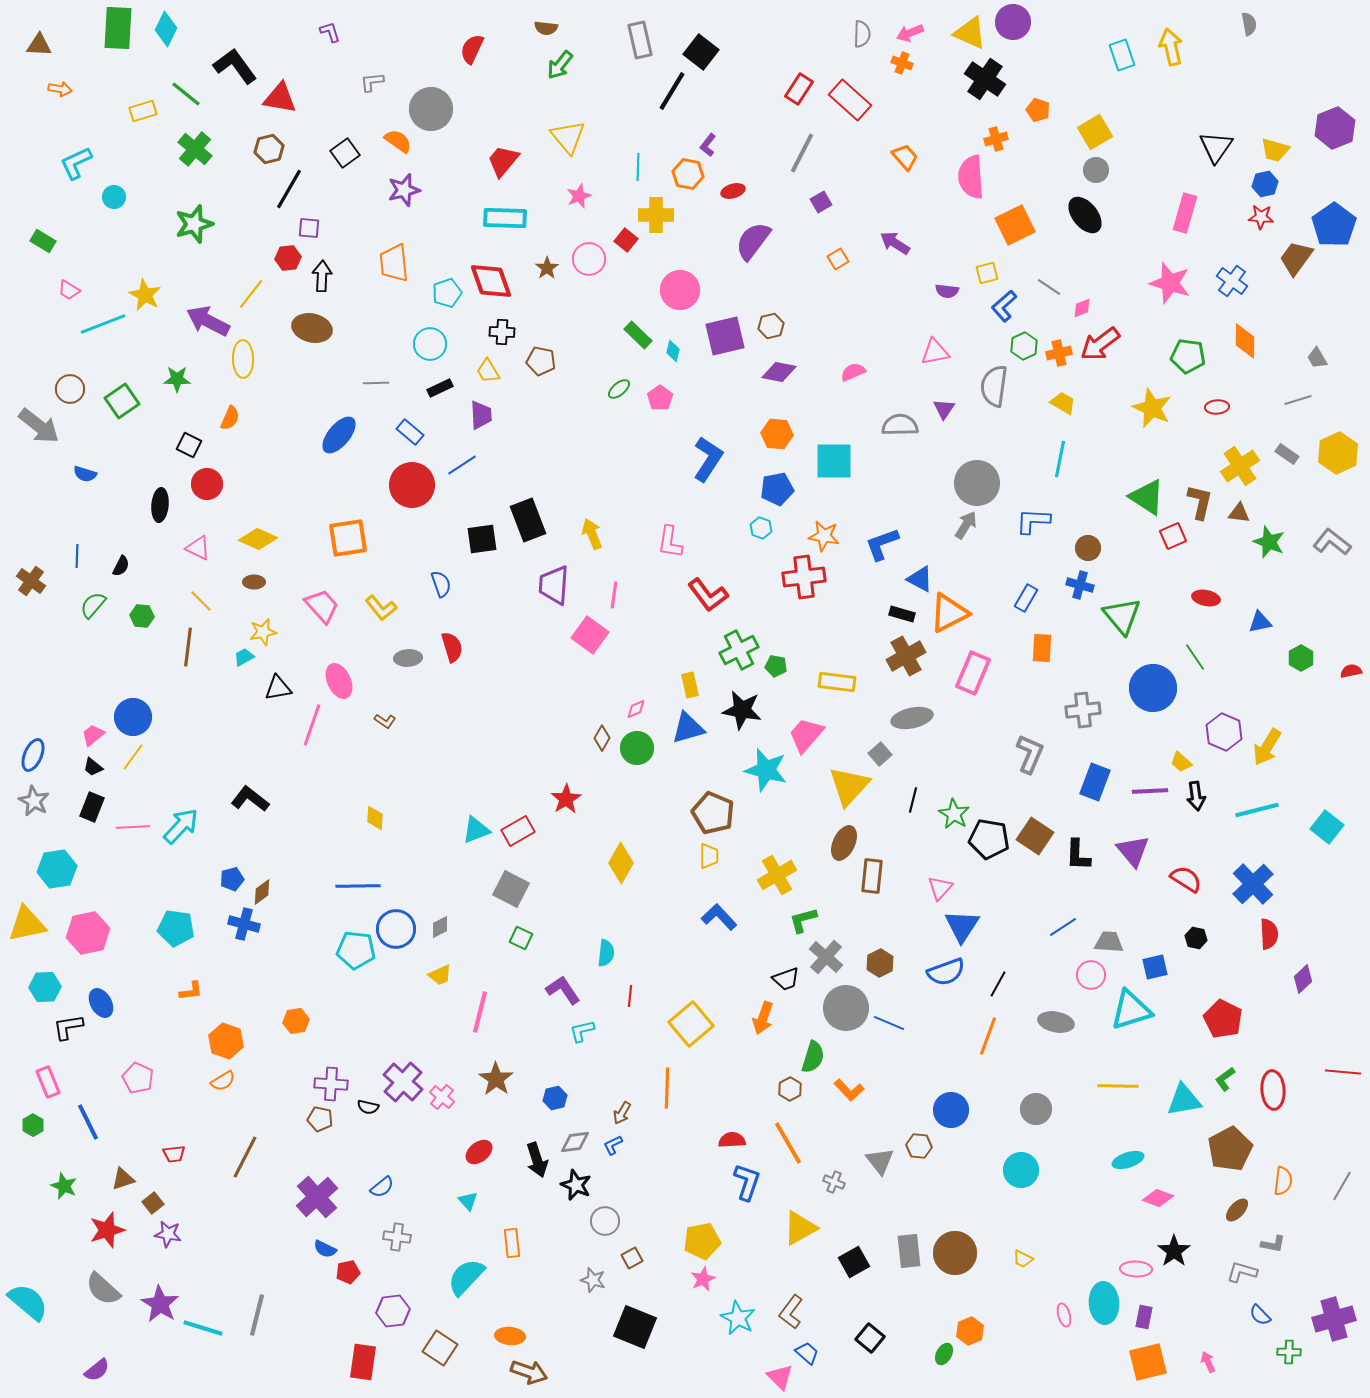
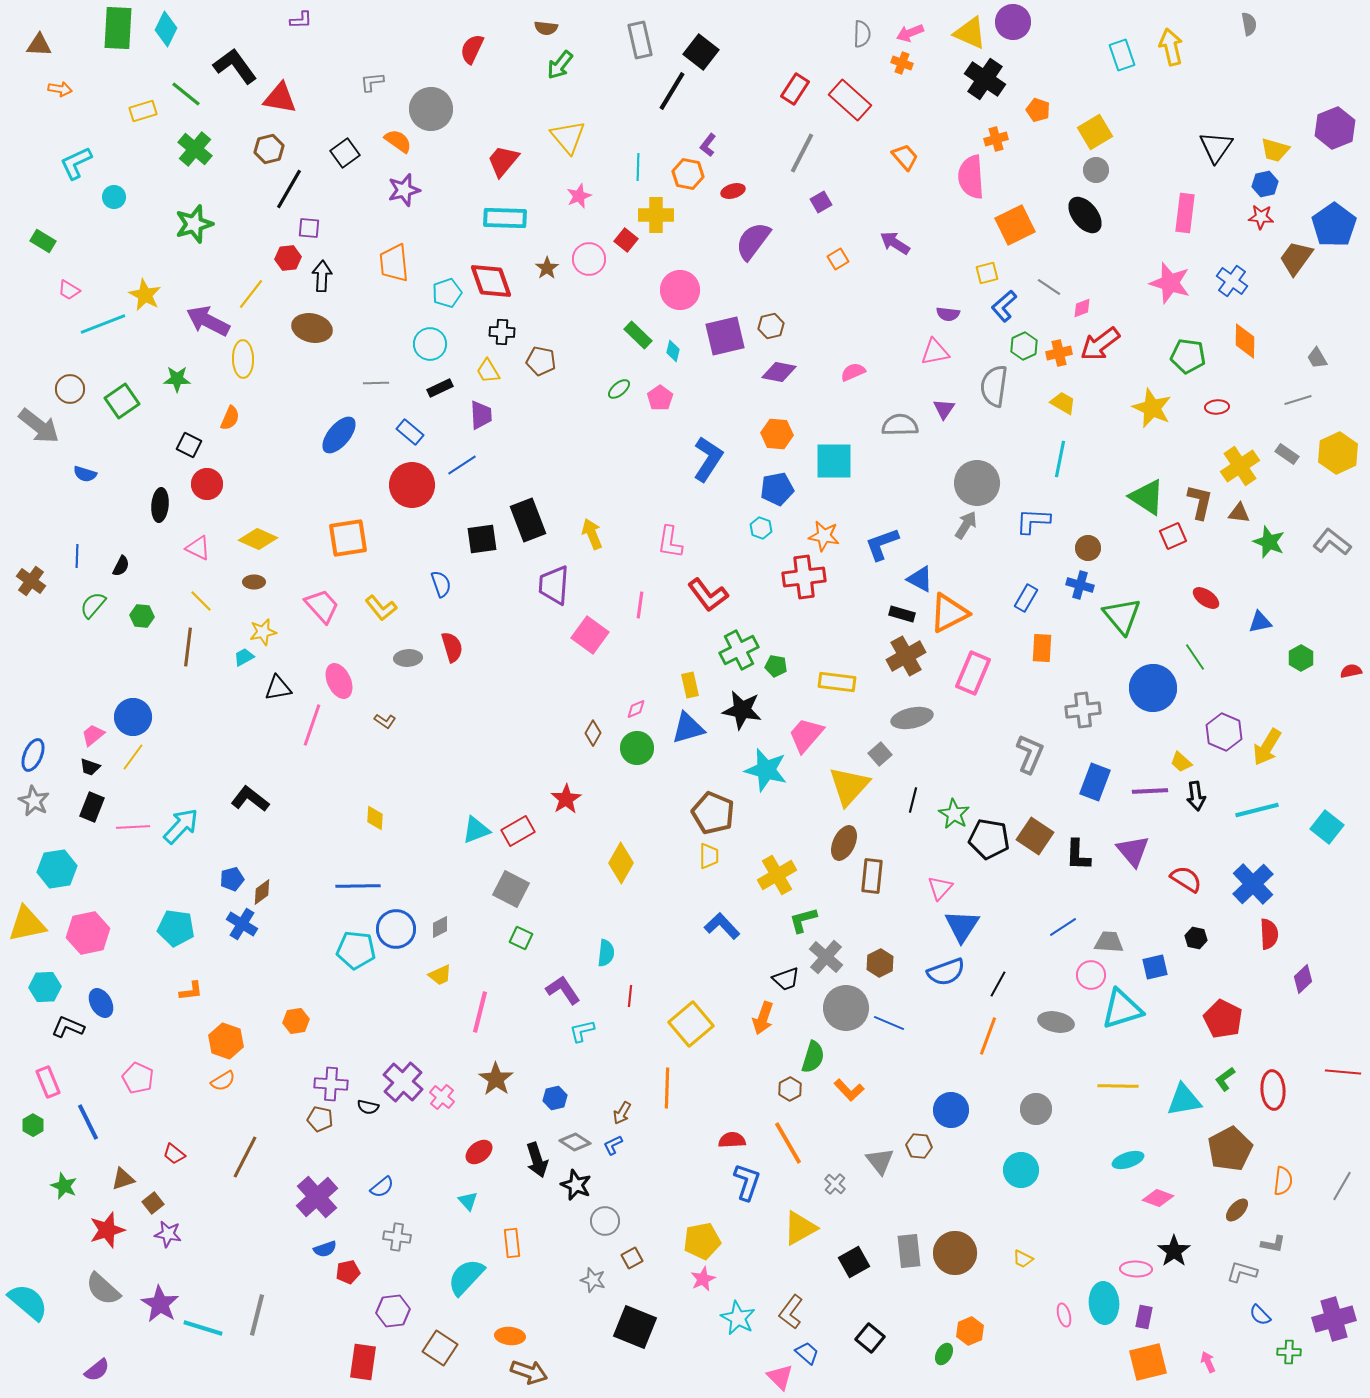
purple L-shape at (330, 32): moved 29 px left, 12 px up; rotated 105 degrees clockwise
red rectangle at (799, 89): moved 4 px left
pink rectangle at (1185, 213): rotated 9 degrees counterclockwise
purple semicircle at (947, 291): moved 1 px right, 23 px down
pink line at (614, 595): moved 26 px right, 10 px down
red ellipse at (1206, 598): rotated 24 degrees clockwise
brown diamond at (602, 738): moved 9 px left, 5 px up
black trapezoid at (93, 767): moved 3 px left; rotated 20 degrees counterclockwise
blue L-shape at (719, 917): moved 3 px right, 9 px down
blue cross at (244, 924): moved 2 px left; rotated 16 degrees clockwise
cyan triangle at (1131, 1010): moved 9 px left, 1 px up
black L-shape at (68, 1027): rotated 32 degrees clockwise
gray diamond at (575, 1142): rotated 40 degrees clockwise
red trapezoid at (174, 1154): rotated 45 degrees clockwise
gray cross at (834, 1182): moved 1 px right, 2 px down; rotated 20 degrees clockwise
blue semicircle at (325, 1249): rotated 45 degrees counterclockwise
